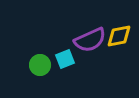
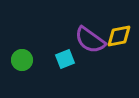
purple semicircle: rotated 60 degrees clockwise
green circle: moved 18 px left, 5 px up
